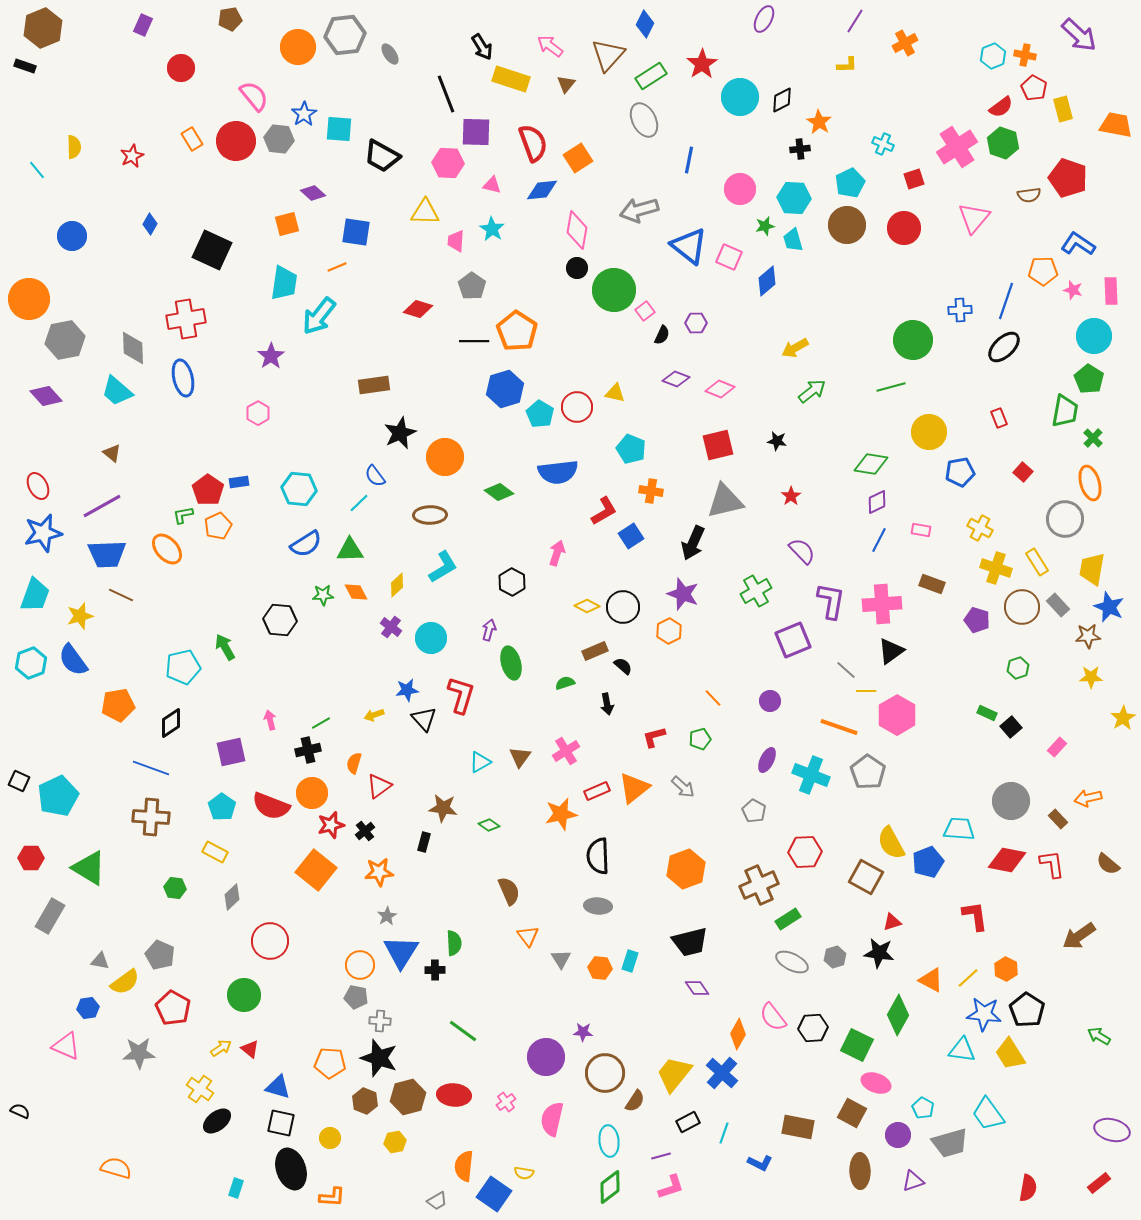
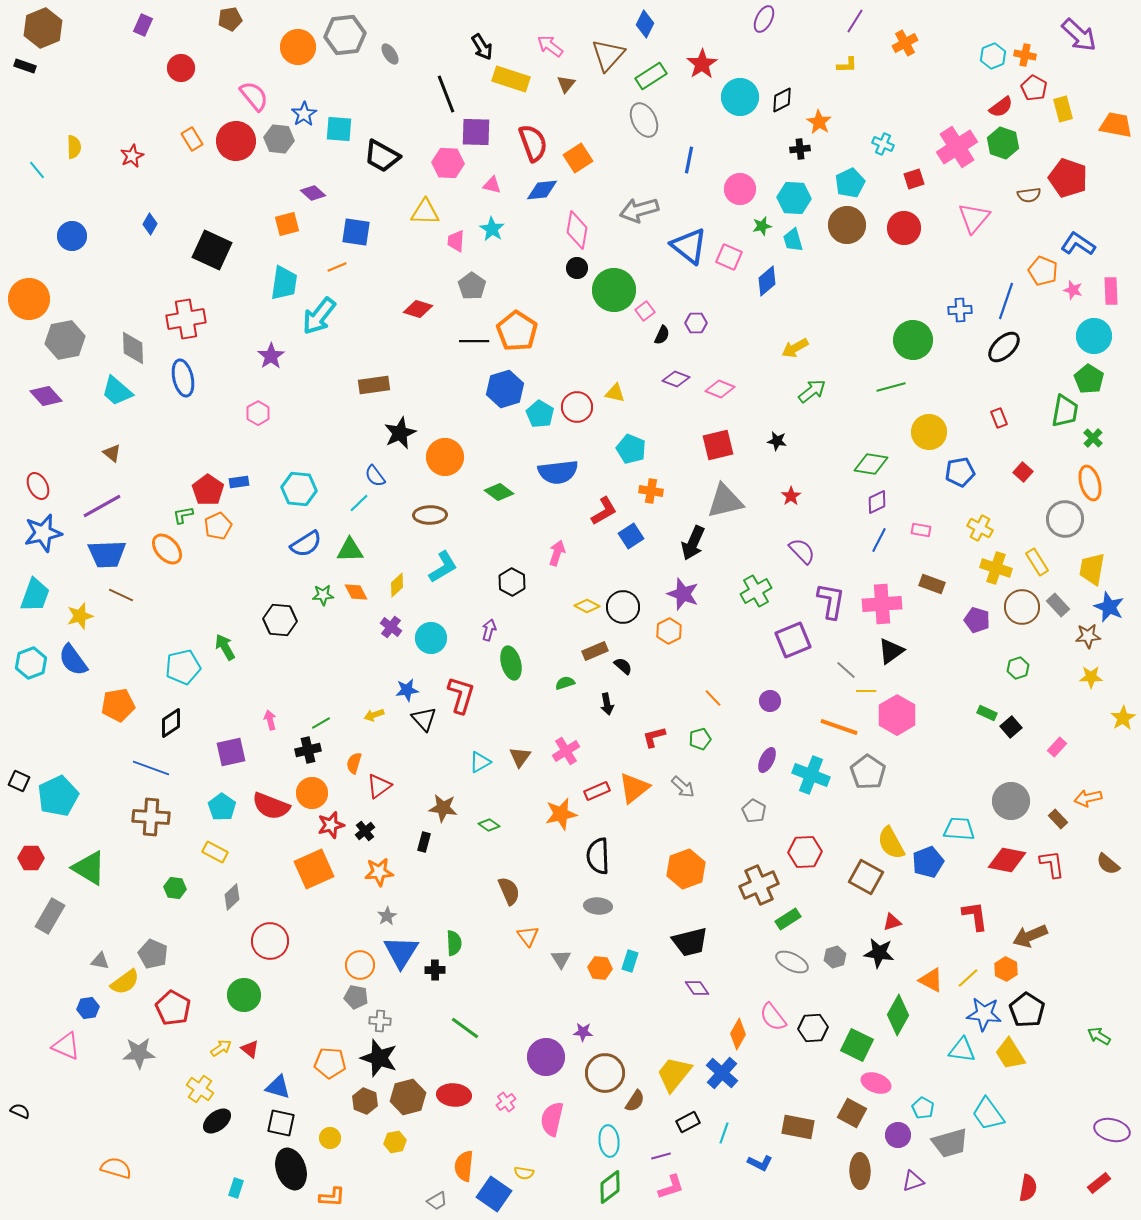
green star at (765, 226): moved 3 px left
orange pentagon at (1043, 271): rotated 24 degrees clockwise
orange square at (316, 870): moved 2 px left, 1 px up; rotated 27 degrees clockwise
brown arrow at (1079, 936): moved 49 px left; rotated 12 degrees clockwise
gray pentagon at (160, 955): moved 7 px left, 1 px up
green line at (463, 1031): moved 2 px right, 3 px up
